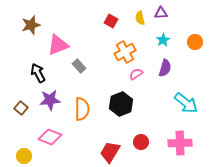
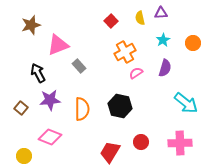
red square: rotated 16 degrees clockwise
orange circle: moved 2 px left, 1 px down
pink semicircle: moved 1 px up
black hexagon: moved 1 px left, 2 px down; rotated 25 degrees counterclockwise
